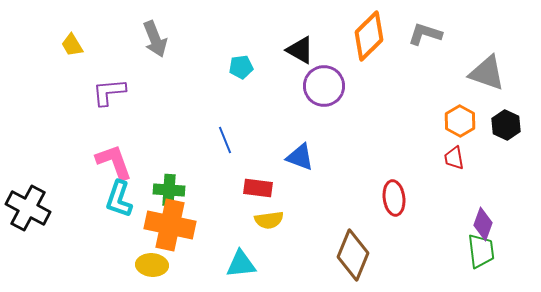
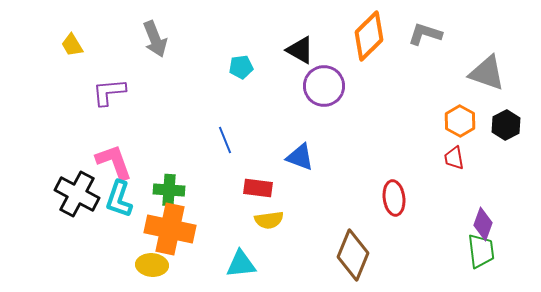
black hexagon: rotated 8 degrees clockwise
black cross: moved 49 px right, 14 px up
orange cross: moved 4 px down
